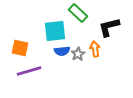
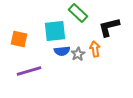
orange square: moved 1 px left, 9 px up
